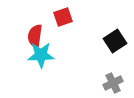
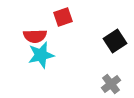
red semicircle: rotated 100 degrees counterclockwise
cyan star: rotated 12 degrees counterclockwise
gray cross: moved 2 px left, 1 px down; rotated 12 degrees counterclockwise
